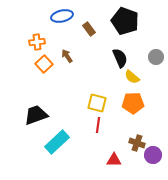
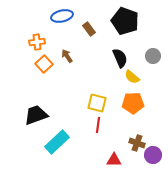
gray circle: moved 3 px left, 1 px up
